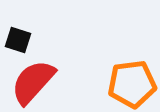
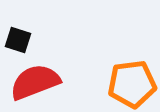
red semicircle: moved 2 px right; rotated 27 degrees clockwise
